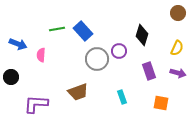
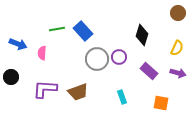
purple circle: moved 6 px down
pink semicircle: moved 1 px right, 2 px up
purple rectangle: rotated 30 degrees counterclockwise
purple L-shape: moved 9 px right, 15 px up
